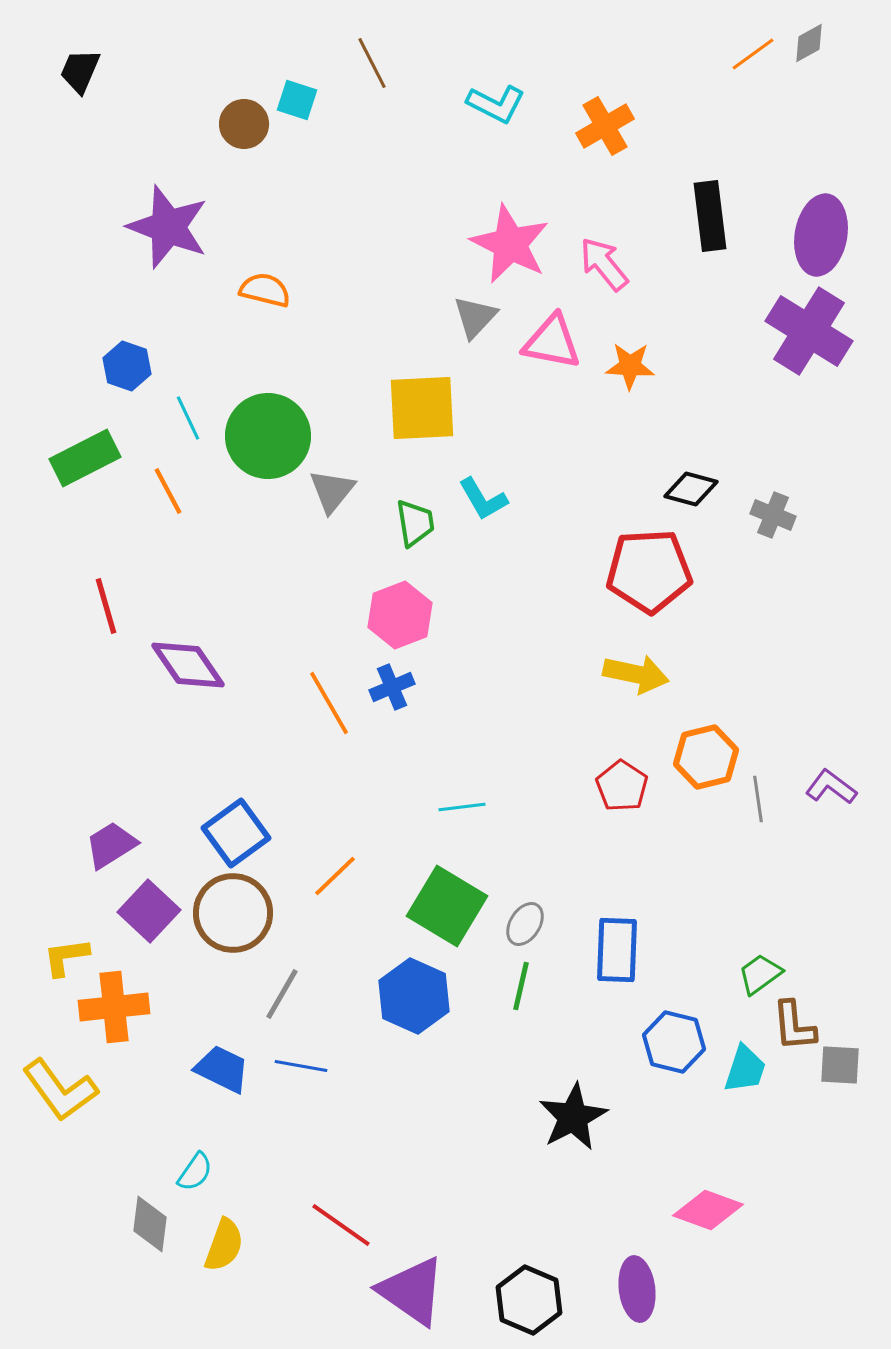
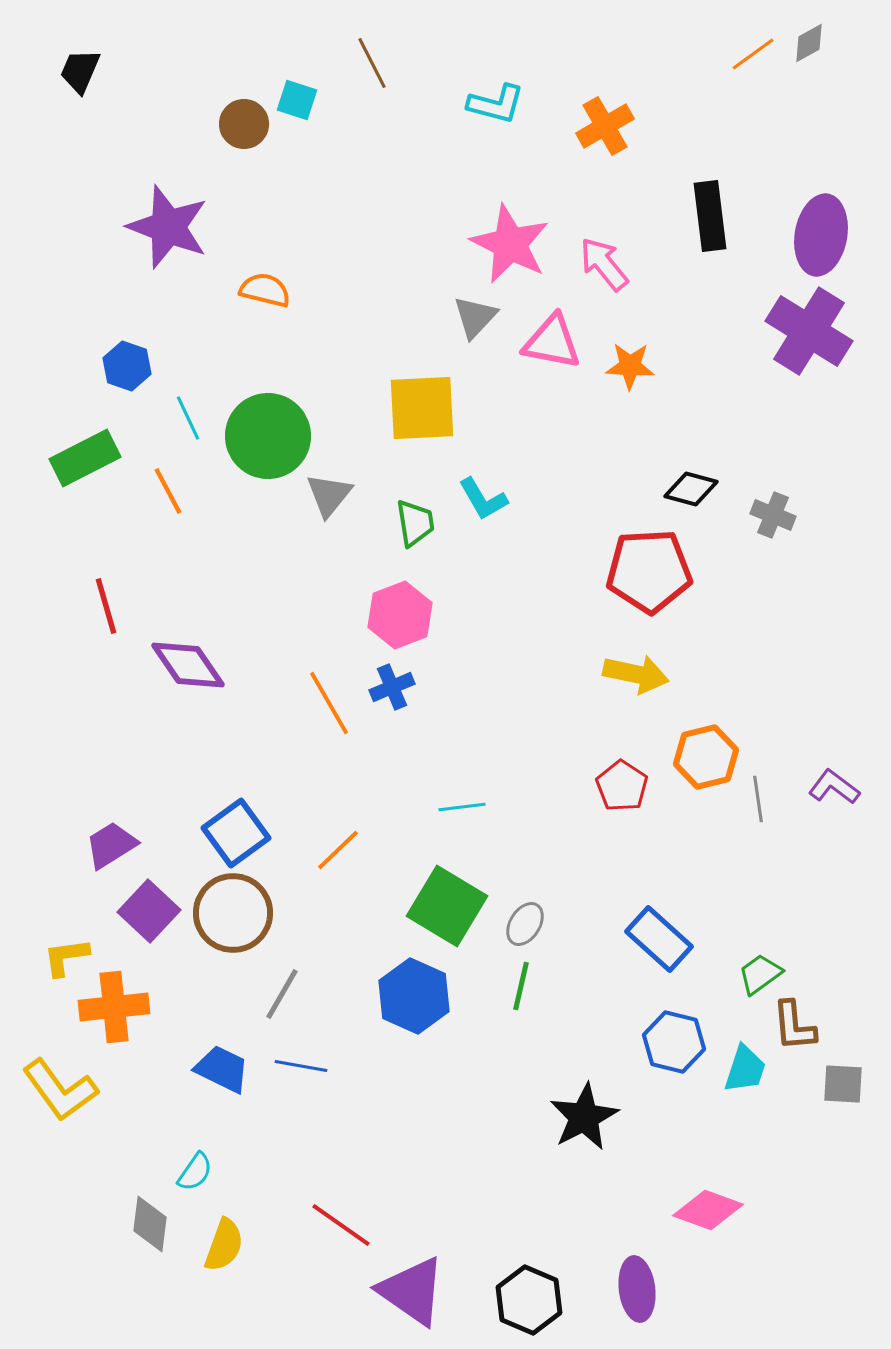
cyan L-shape at (496, 104): rotated 12 degrees counterclockwise
gray triangle at (332, 491): moved 3 px left, 4 px down
purple L-shape at (831, 787): moved 3 px right
orange line at (335, 876): moved 3 px right, 26 px up
blue rectangle at (617, 950): moved 42 px right, 11 px up; rotated 50 degrees counterclockwise
gray square at (840, 1065): moved 3 px right, 19 px down
black star at (573, 1117): moved 11 px right
